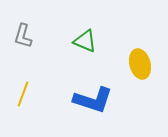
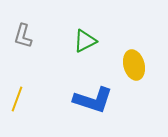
green triangle: rotated 50 degrees counterclockwise
yellow ellipse: moved 6 px left, 1 px down
yellow line: moved 6 px left, 5 px down
